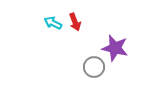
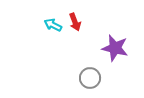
cyan arrow: moved 2 px down
gray circle: moved 4 px left, 11 px down
